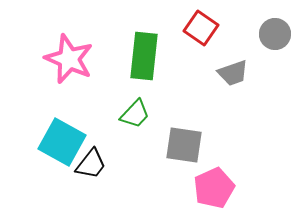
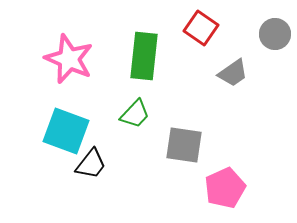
gray trapezoid: rotated 16 degrees counterclockwise
cyan square: moved 4 px right, 11 px up; rotated 9 degrees counterclockwise
pink pentagon: moved 11 px right
